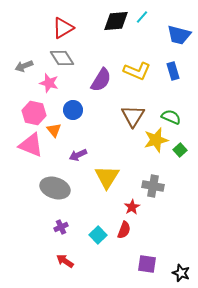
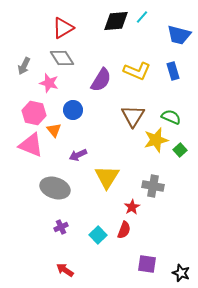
gray arrow: rotated 42 degrees counterclockwise
red arrow: moved 9 px down
